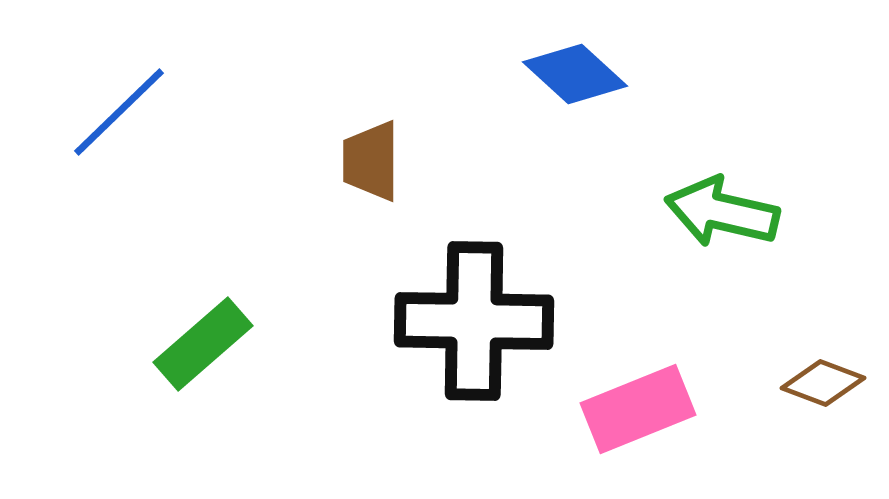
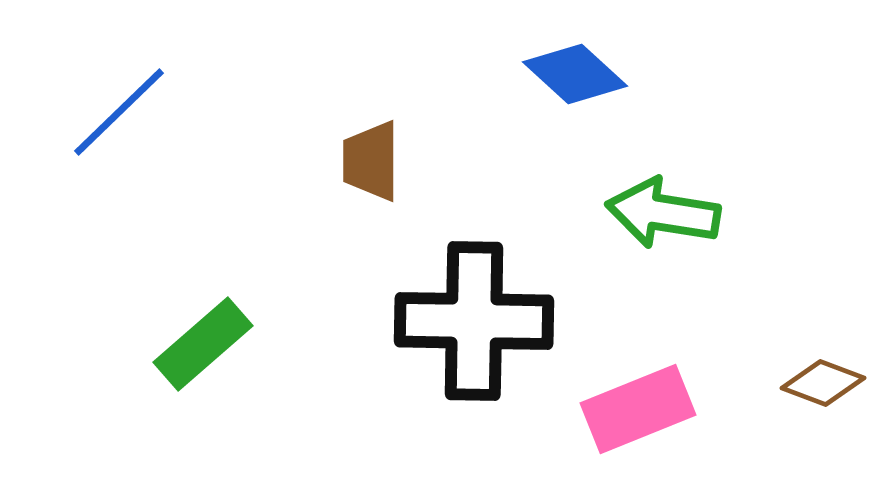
green arrow: moved 59 px left, 1 px down; rotated 4 degrees counterclockwise
